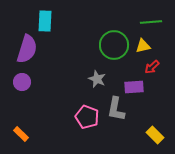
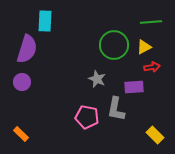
yellow triangle: moved 1 px right, 1 px down; rotated 14 degrees counterclockwise
red arrow: rotated 147 degrees counterclockwise
pink pentagon: rotated 10 degrees counterclockwise
